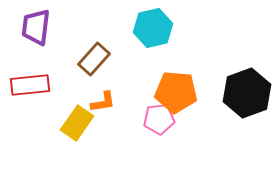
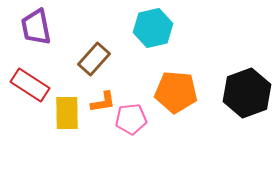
purple trapezoid: rotated 18 degrees counterclockwise
red rectangle: rotated 39 degrees clockwise
pink pentagon: moved 28 px left
yellow rectangle: moved 10 px left, 10 px up; rotated 36 degrees counterclockwise
